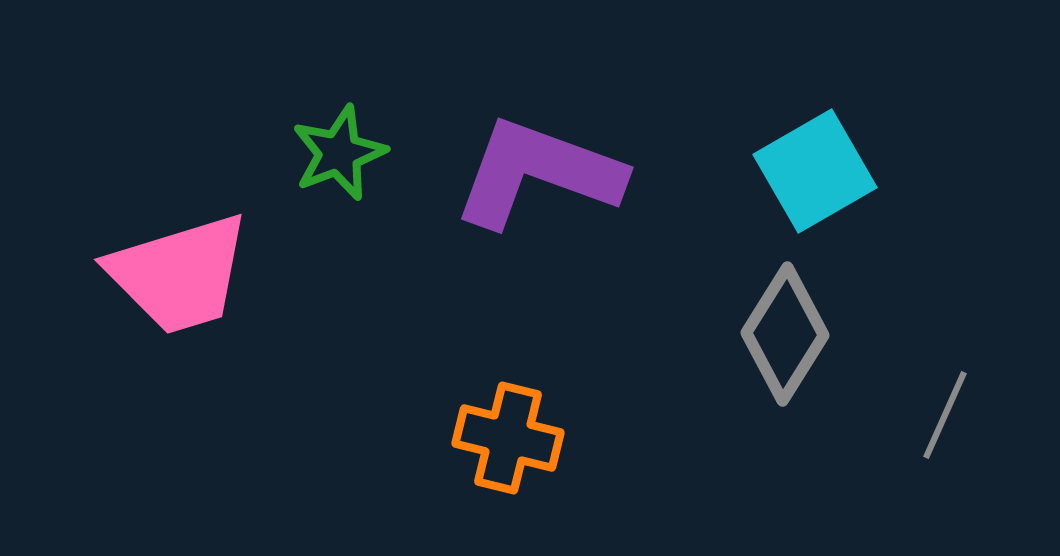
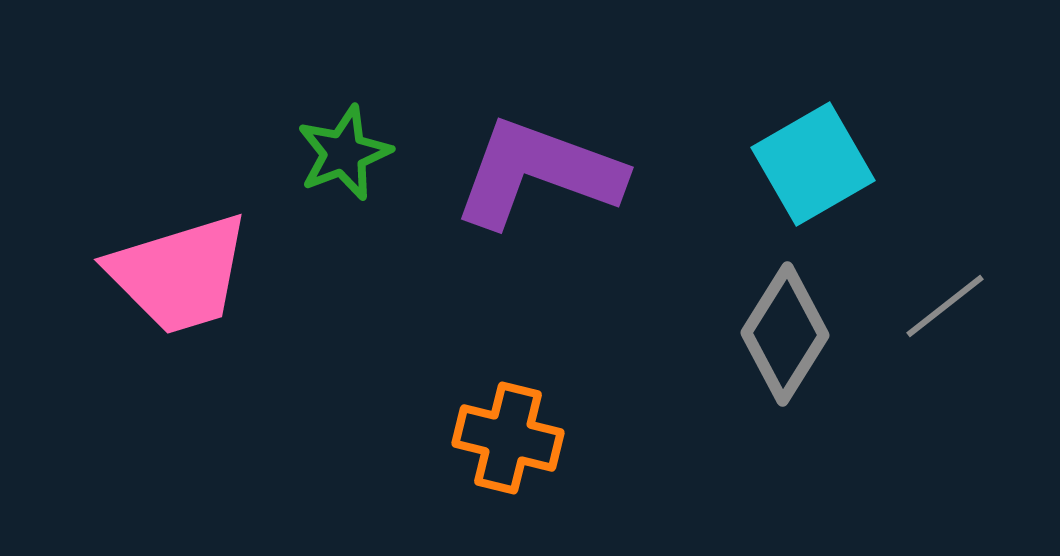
green star: moved 5 px right
cyan square: moved 2 px left, 7 px up
gray line: moved 109 px up; rotated 28 degrees clockwise
